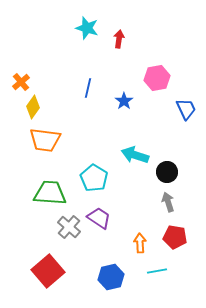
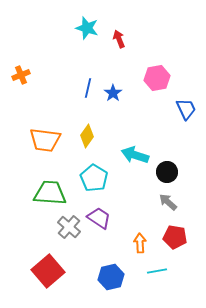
red arrow: rotated 30 degrees counterclockwise
orange cross: moved 7 px up; rotated 18 degrees clockwise
blue star: moved 11 px left, 8 px up
yellow diamond: moved 54 px right, 29 px down
gray arrow: rotated 30 degrees counterclockwise
